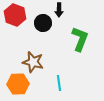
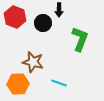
red hexagon: moved 2 px down
cyan line: rotated 63 degrees counterclockwise
